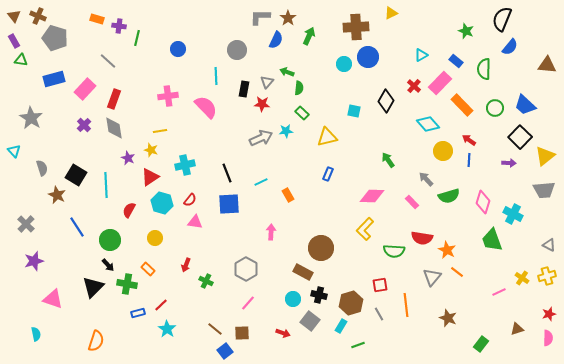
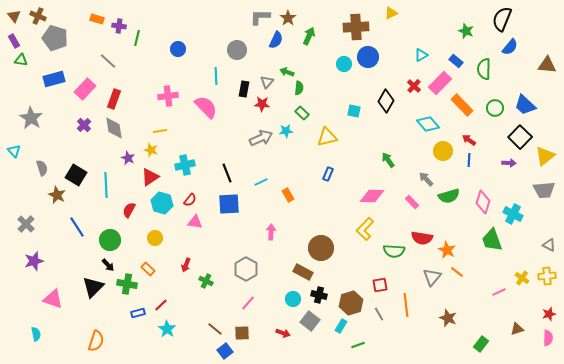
yellow cross at (547, 276): rotated 12 degrees clockwise
